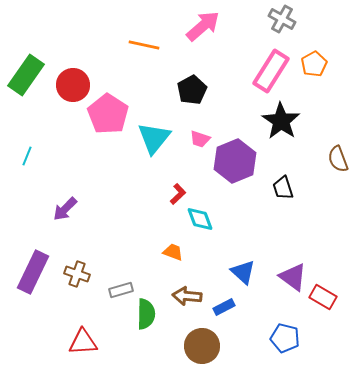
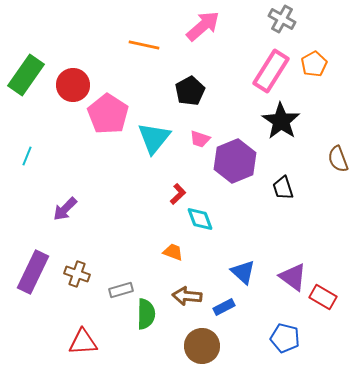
black pentagon: moved 2 px left, 1 px down
